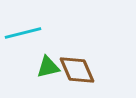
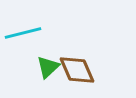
green triangle: rotated 30 degrees counterclockwise
